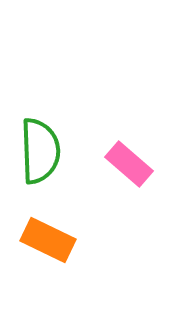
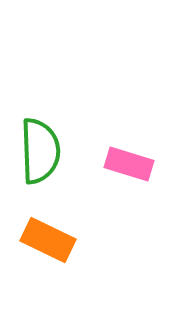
pink rectangle: rotated 24 degrees counterclockwise
